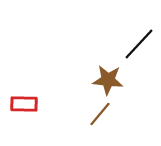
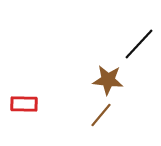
brown line: moved 1 px right, 1 px down
